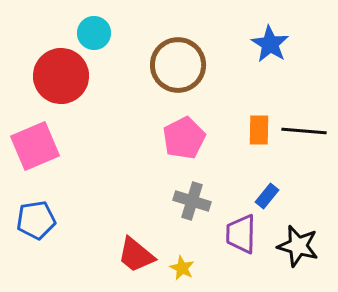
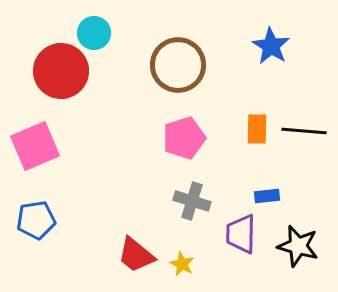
blue star: moved 1 px right, 2 px down
red circle: moved 5 px up
orange rectangle: moved 2 px left, 1 px up
pink pentagon: rotated 9 degrees clockwise
blue rectangle: rotated 45 degrees clockwise
yellow star: moved 4 px up
